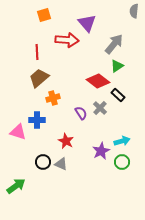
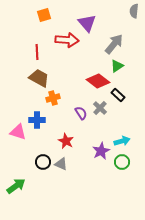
brown trapezoid: rotated 70 degrees clockwise
